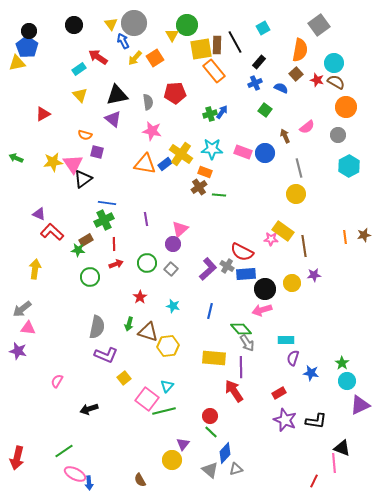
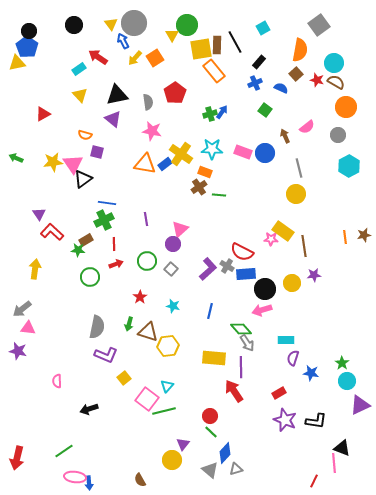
red pentagon at (175, 93): rotated 30 degrees counterclockwise
purple triangle at (39, 214): rotated 32 degrees clockwise
green circle at (147, 263): moved 2 px up
pink semicircle at (57, 381): rotated 32 degrees counterclockwise
pink ellipse at (75, 474): moved 3 px down; rotated 20 degrees counterclockwise
